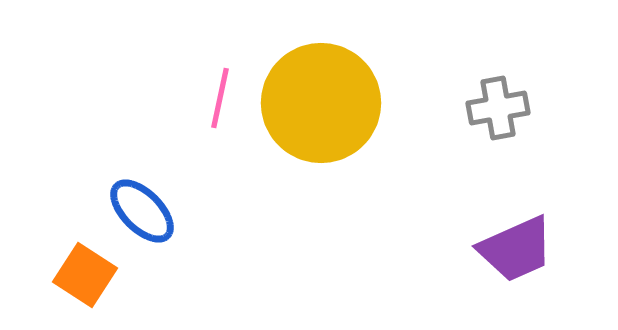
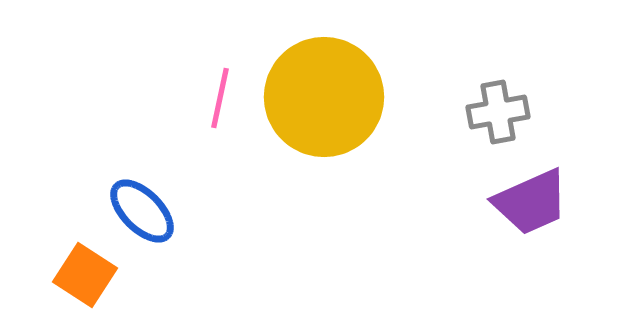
yellow circle: moved 3 px right, 6 px up
gray cross: moved 4 px down
purple trapezoid: moved 15 px right, 47 px up
